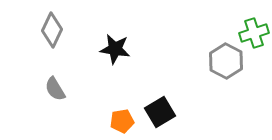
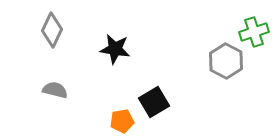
green cross: moved 1 px up
gray semicircle: moved 1 px down; rotated 135 degrees clockwise
black square: moved 6 px left, 10 px up
